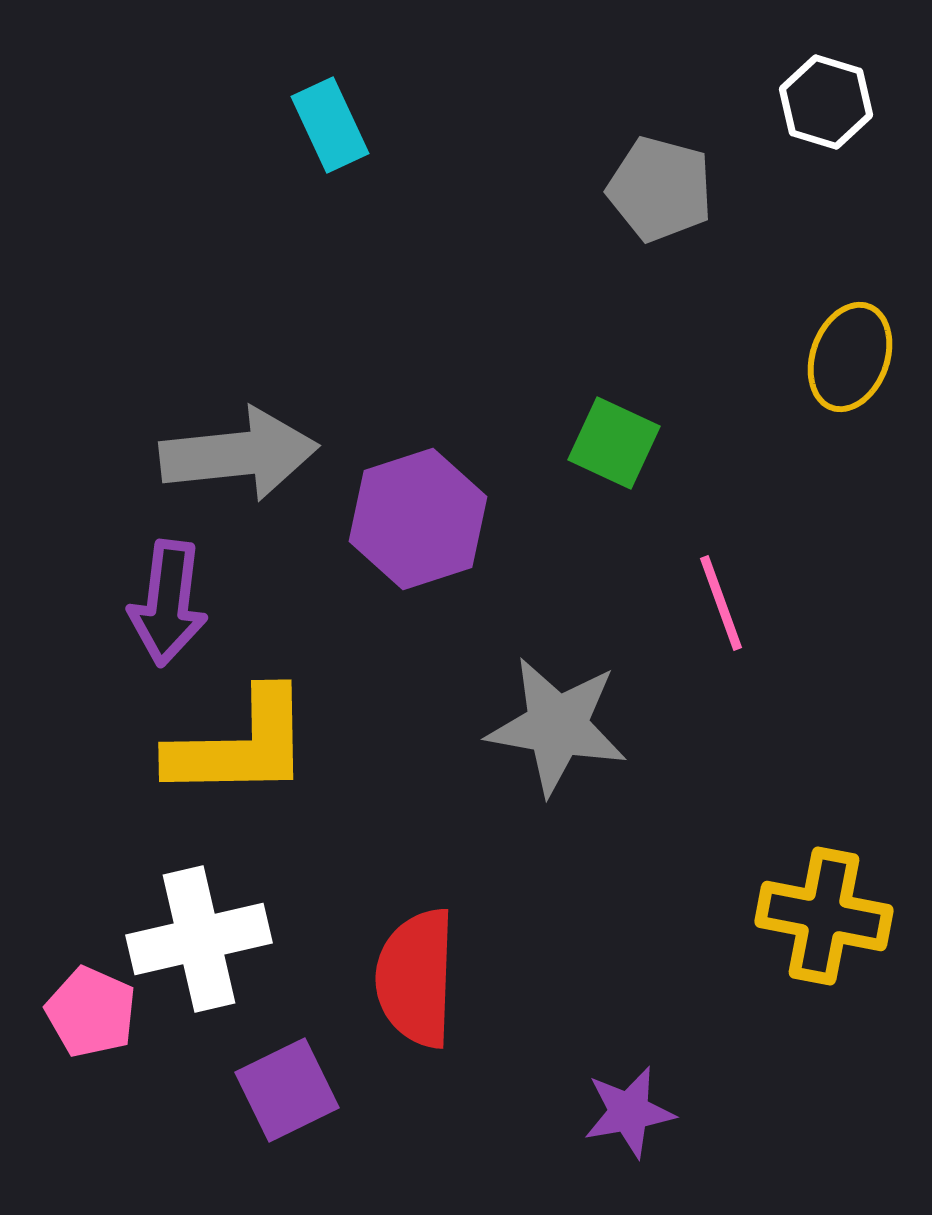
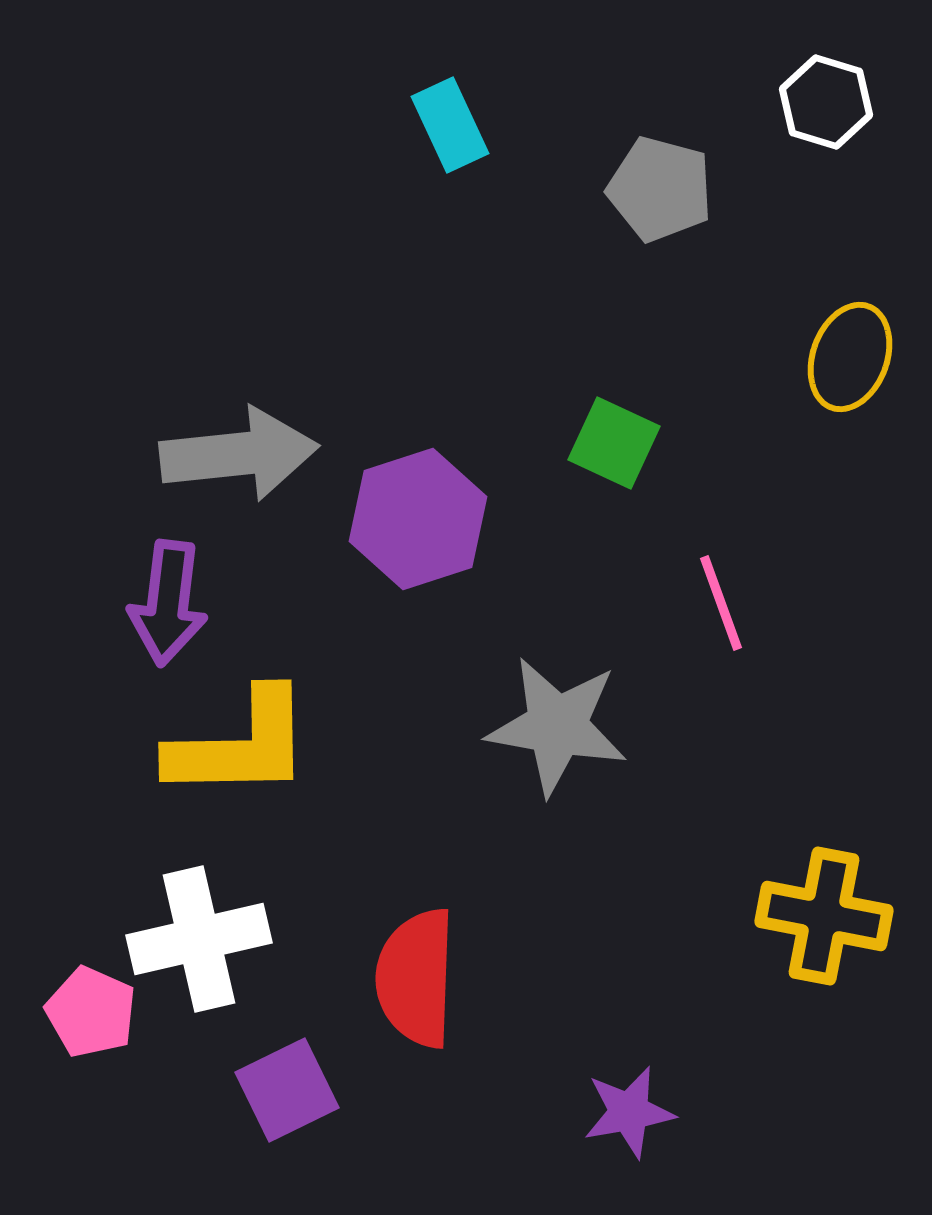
cyan rectangle: moved 120 px right
